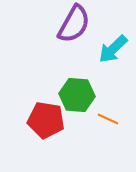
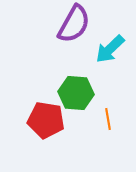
cyan arrow: moved 3 px left
green hexagon: moved 1 px left, 2 px up
orange line: rotated 55 degrees clockwise
